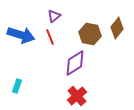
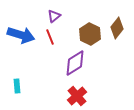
brown hexagon: rotated 15 degrees clockwise
cyan rectangle: rotated 24 degrees counterclockwise
